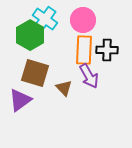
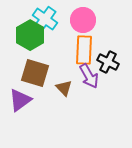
black cross: moved 1 px right, 12 px down; rotated 25 degrees clockwise
